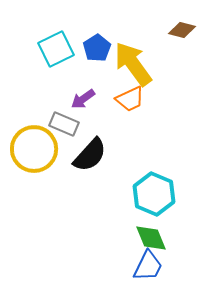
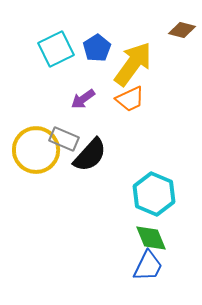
yellow arrow: rotated 72 degrees clockwise
gray rectangle: moved 15 px down
yellow circle: moved 2 px right, 1 px down
